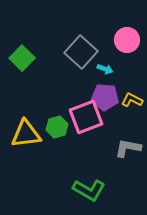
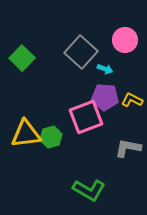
pink circle: moved 2 px left
green hexagon: moved 6 px left, 10 px down
